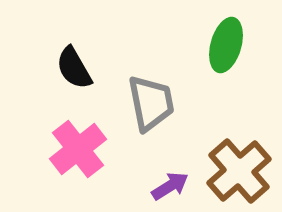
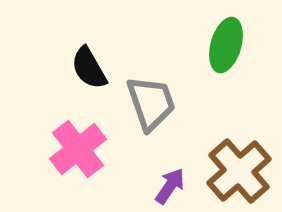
black semicircle: moved 15 px right
gray trapezoid: rotated 8 degrees counterclockwise
purple arrow: rotated 24 degrees counterclockwise
